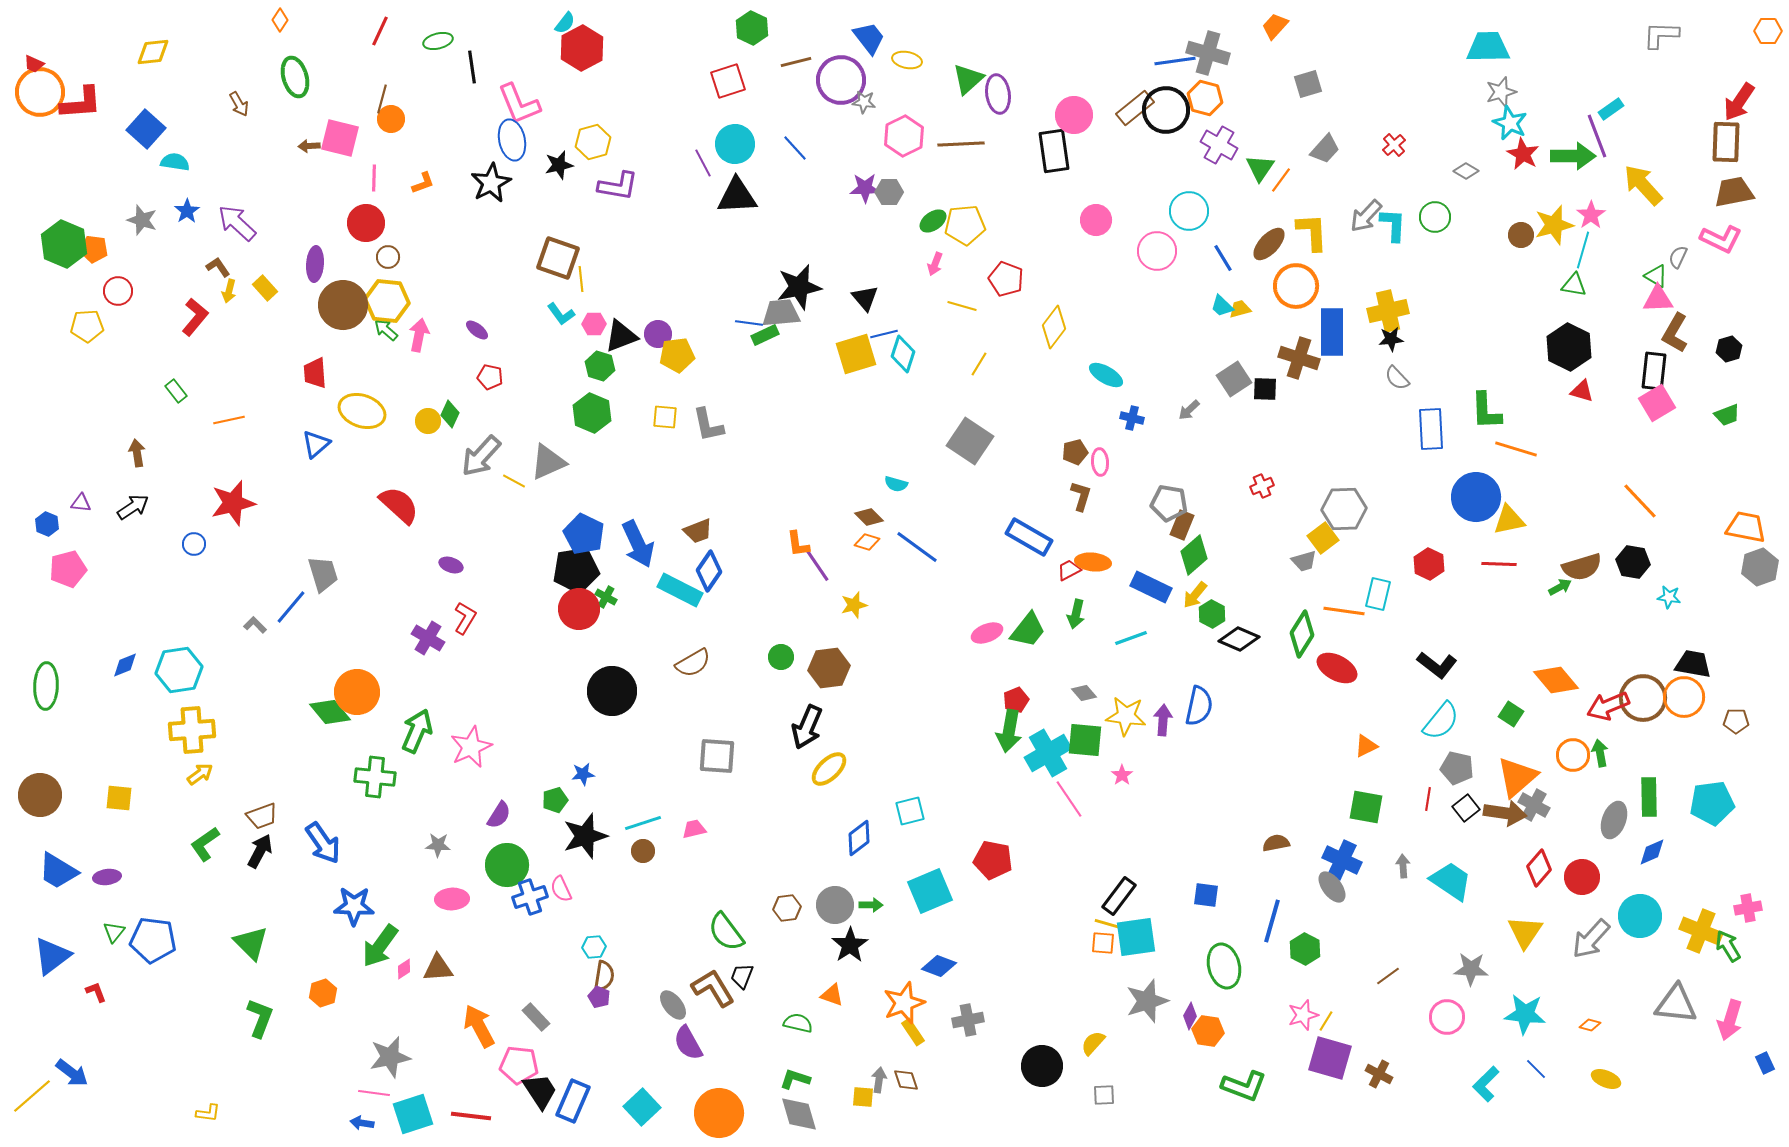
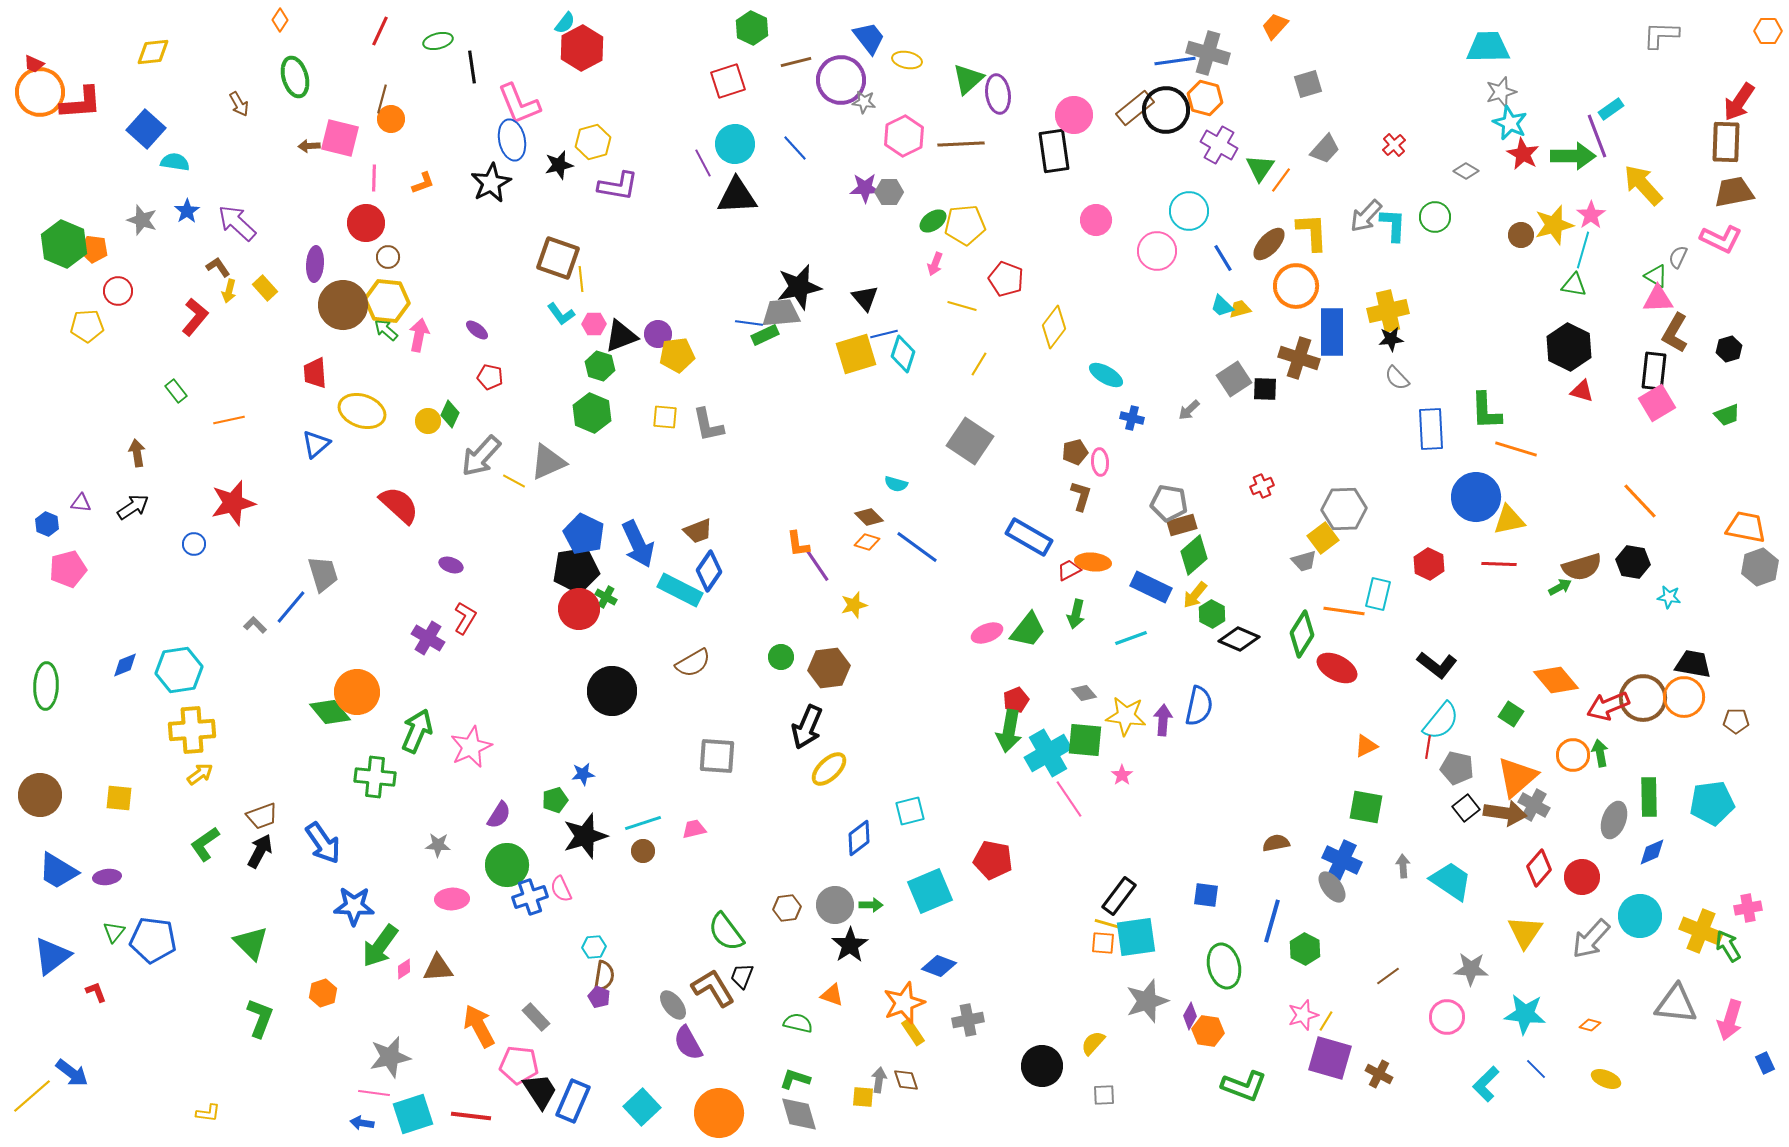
brown rectangle at (1182, 525): rotated 52 degrees clockwise
red line at (1428, 799): moved 52 px up
